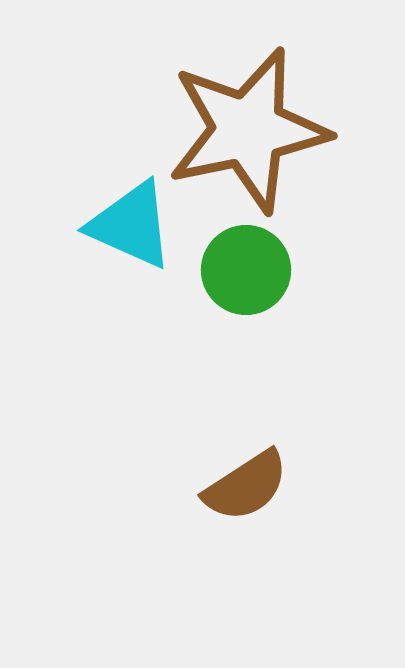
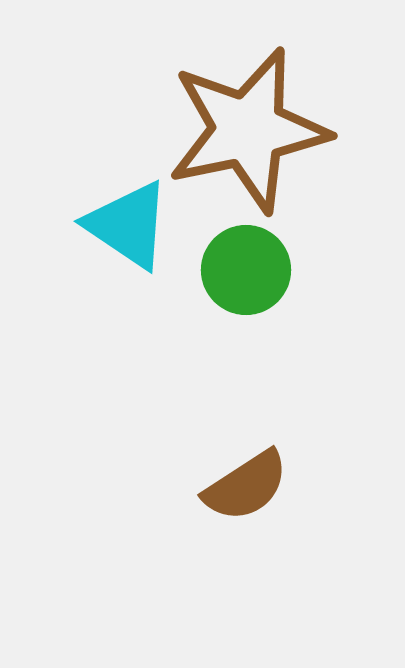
cyan triangle: moved 3 px left; rotated 10 degrees clockwise
